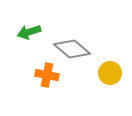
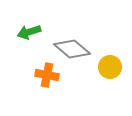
yellow circle: moved 6 px up
